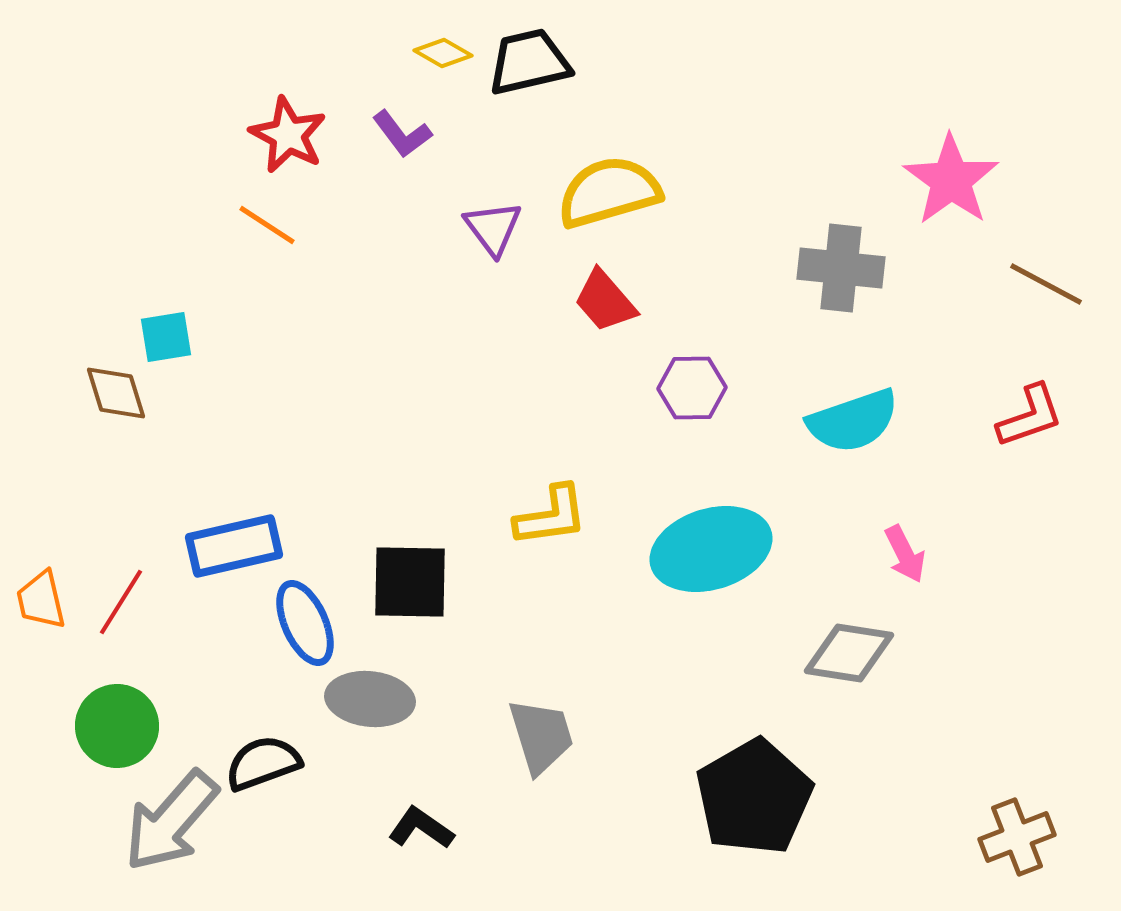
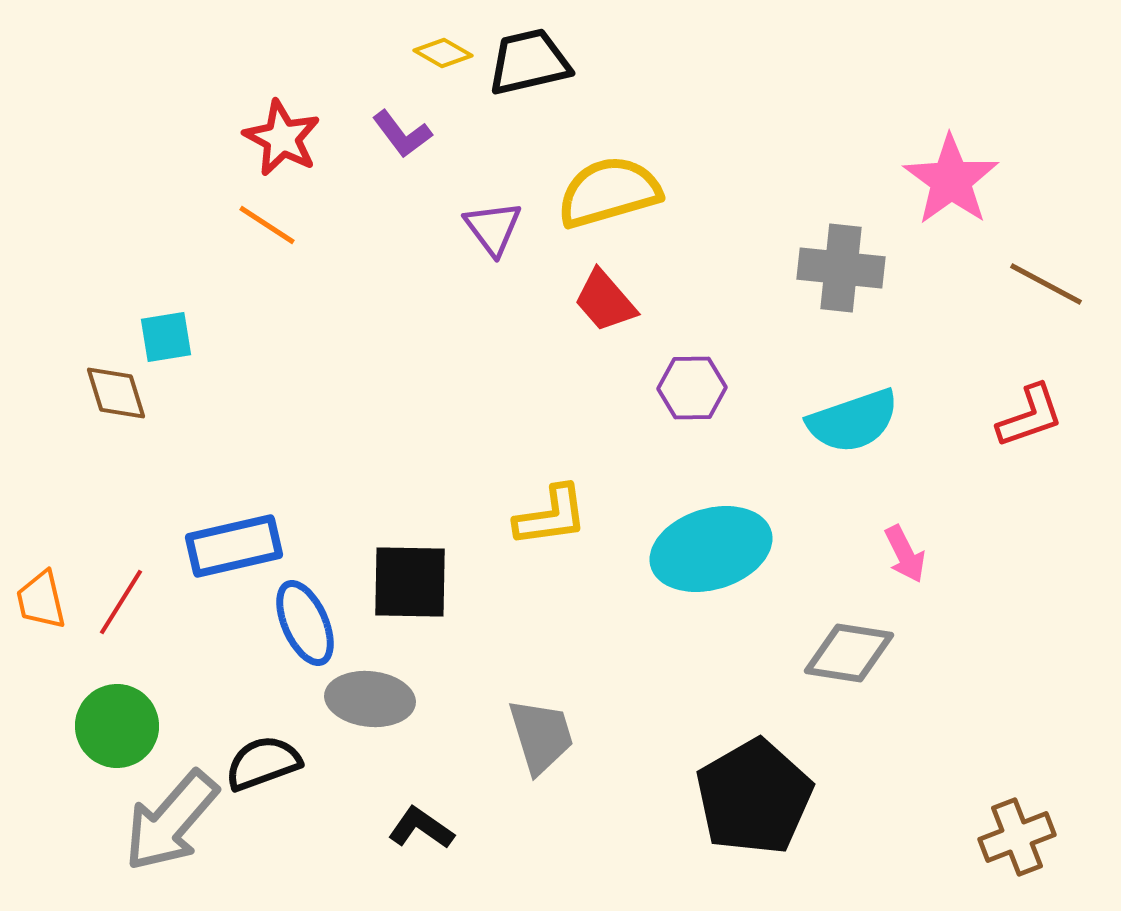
red star: moved 6 px left, 3 px down
